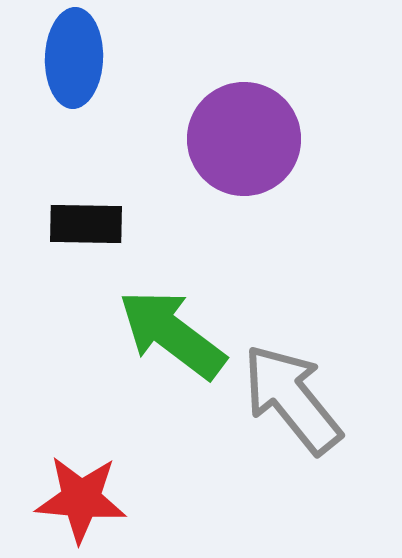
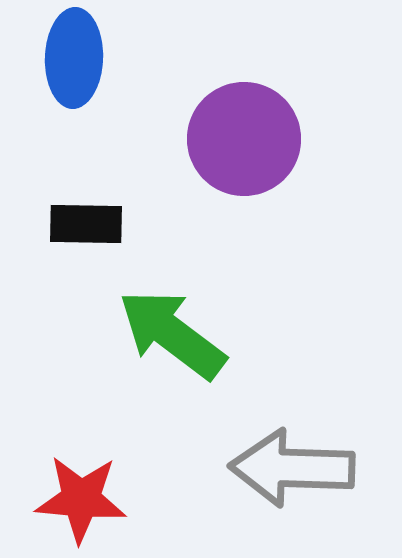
gray arrow: moved 69 px down; rotated 49 degrees counterclockwise
